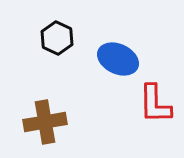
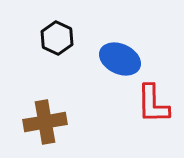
blue ellipse: moved 2 px right
red L-shape: moved 2 px left
